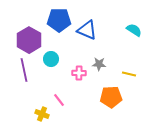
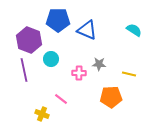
blue pentagon: moved 1 px left
purple hexagon: rotated 10 degrees counterclockwise
pink line: moved 2 px right, 1 px up; rotated 16 degrees counterclockwise
